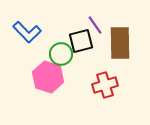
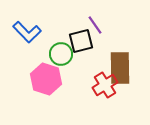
brown rectangle: moved 25 px down
pink hexagon: moved 2 px left, 2 px down
red cross: rotated 15 degrees counterclockwise
